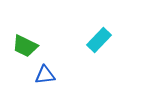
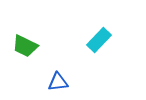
blue triangle: moved 13 px right, 7 px down
